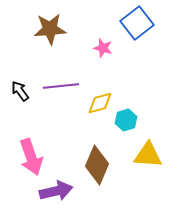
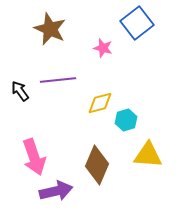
brown star: rotated 28 degrees clockwise
purple line: moved 3 px left, 6 px up
pink arrow: moved 3 px right
